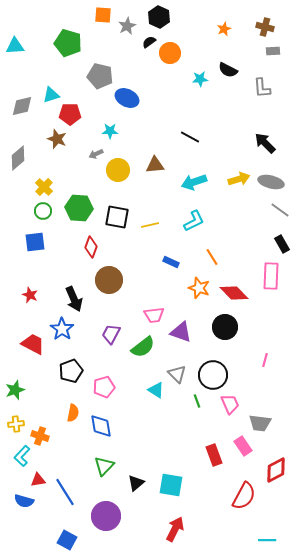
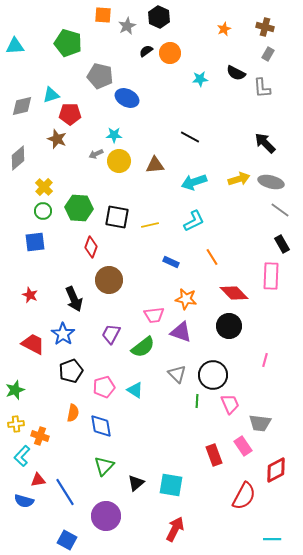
black semicircle at (149, 42): moved 3 px left, 9 px down
gray rectangle at (273, 51): moved 5 px left, 3 px down; rotated 56 degrees counterclockwise
black semicircle at (228, 70): moved 8 px right, 3 px down
cyan star at (110, 131): moved 4 px right, 4 px down
yellow circle at (118, 170): moved 1 px right, 9 px up
orange star at (199, 288): moved 13 px left, 11 px down; rotated 10 degrees counterclockwise
black circle at (225, 327): moved 4 px right, 1 px up
blue star at (62, 329): moved 1 px right, 5 px down
cyan triangle at (156, 390): moved 21 px left
green line at (197, 401): rotated 24 degrees clockwise
cyan line at (267, 540): moved 5 px right, 1 px up
